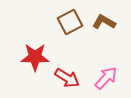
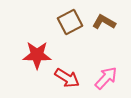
red star: moved 2 px right, 2 px up
